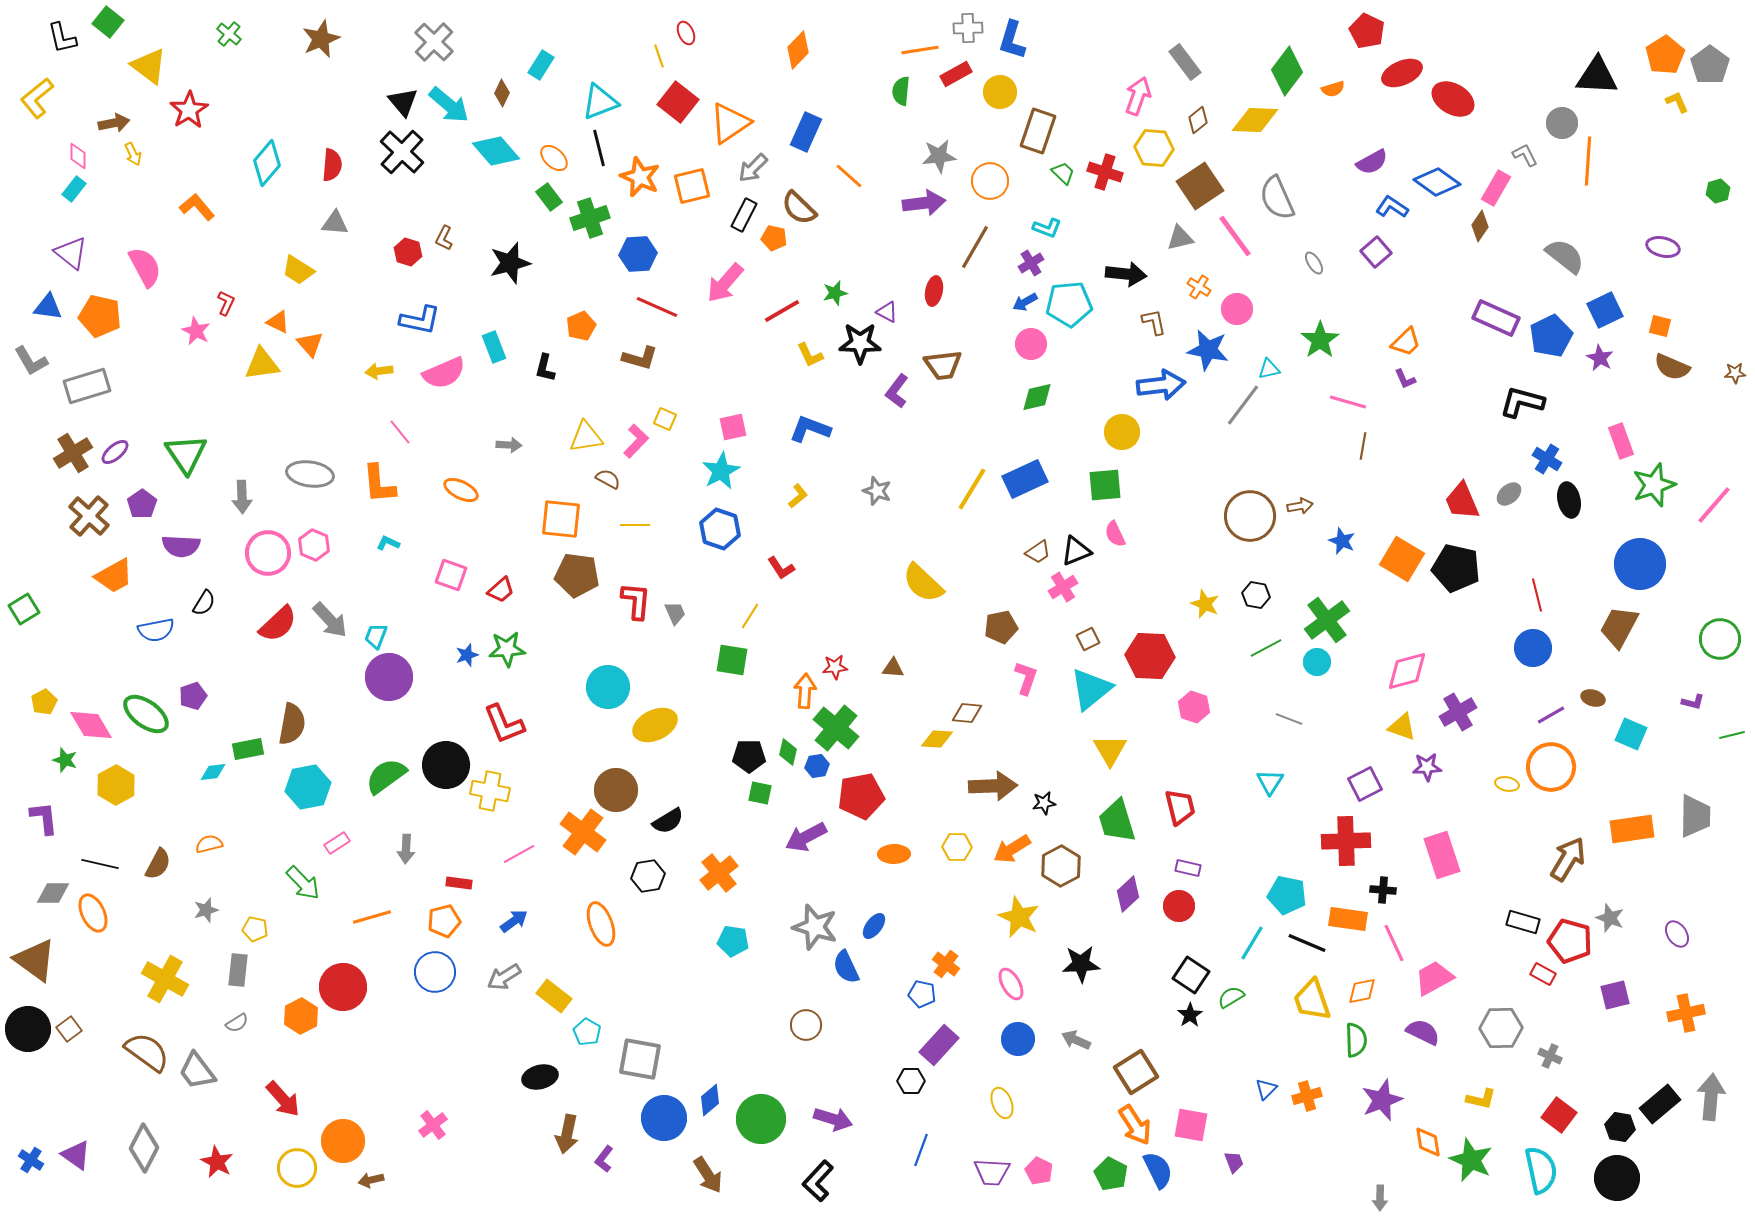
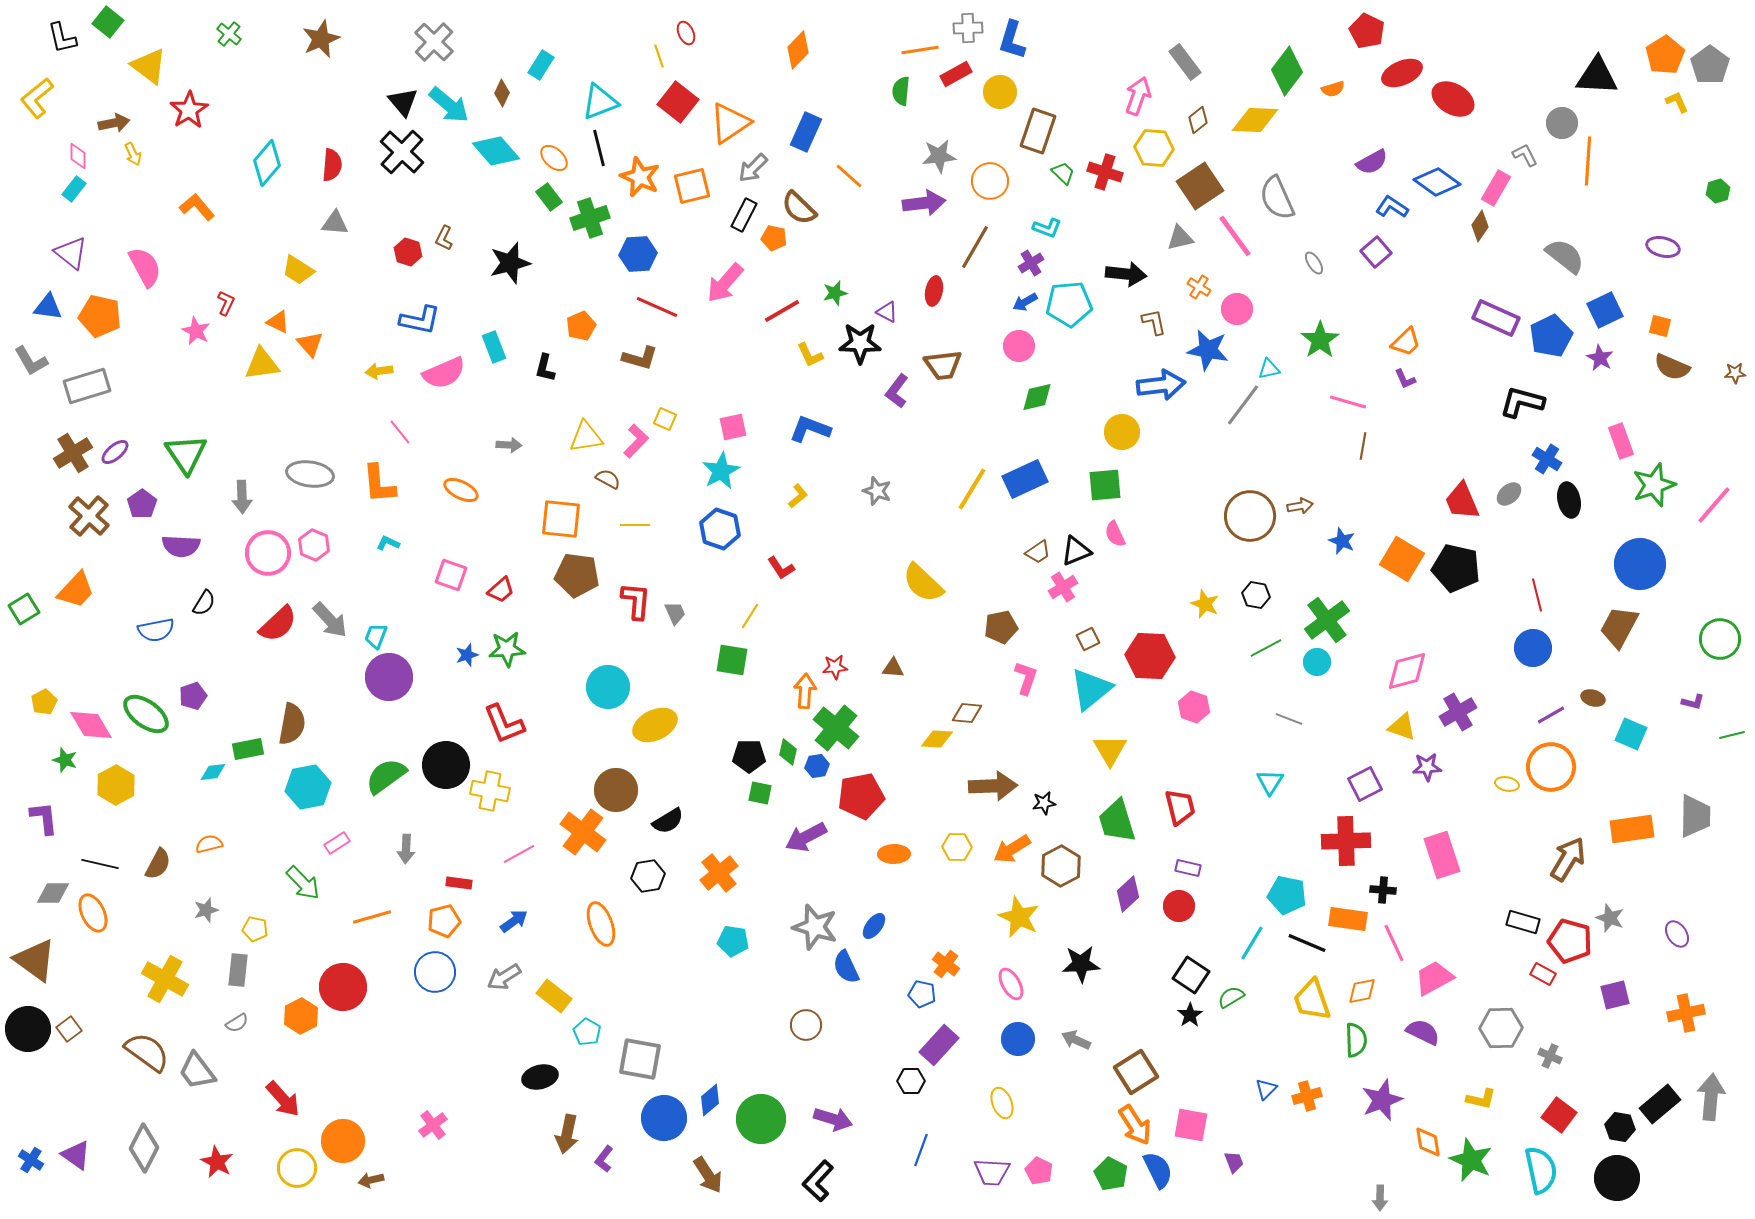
pink circle at (1031, 344): moved 12 px left, 2 px down
orange trapezoid at (114, 576): moved 38 px left, 14 px down; rotated 18 degrees counterclockwise
